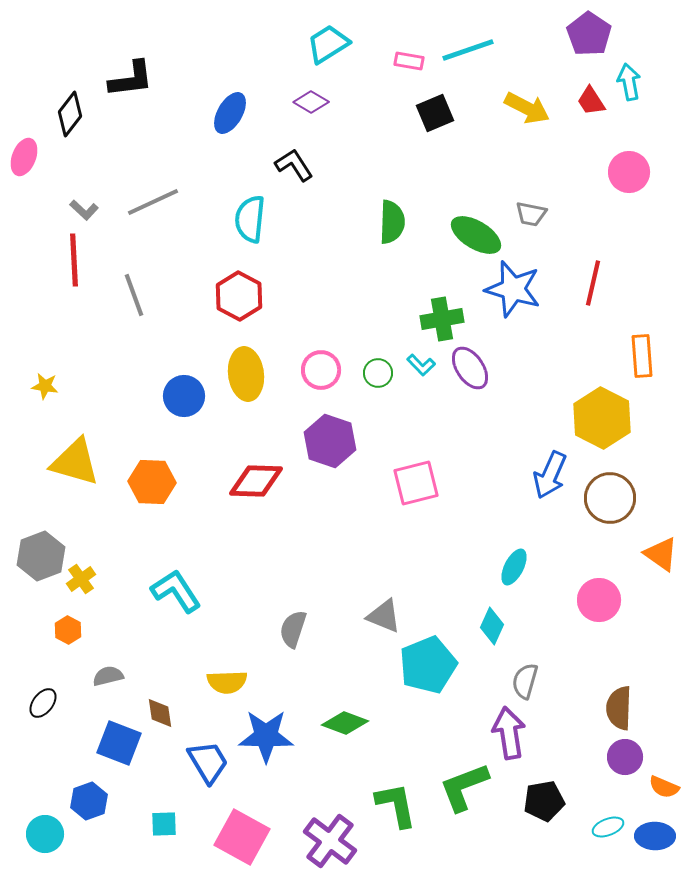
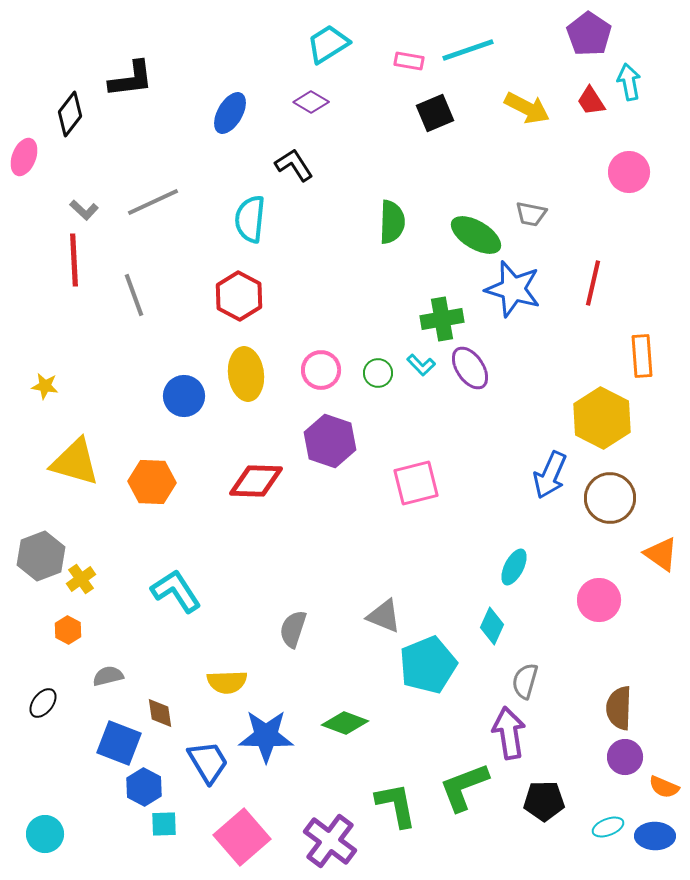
blue hexagon at (89, 801): moved 55 px right, 14 px up; rotated 12 degrees counterclockwise
black pentagon at (544, 801): rotated 9 degrees clockwise
pink square at (242, 837): rotated 20 degrees clockwise
